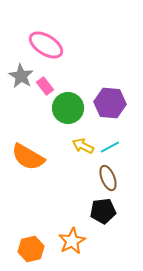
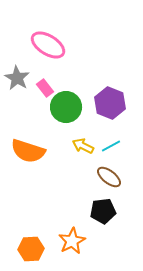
pink ellipse: moved 2 px right
gray star: moved 4 px left, 2 px down
pink rectangle: moved 2 px down
purple hexagon: rotated 16 degrees clockwise
green circle: moved 2 px left, 1 px up
cyan line: moved 1 px right, 1 px up
orange semicircle: moved 6 px up; rotated 12 degrees counterclockwise
brown ellipse: moved 1 px right, 1 px up; rotated 30 degrees counterclockwise
orange hexagon: rotated 10 degrees clockwise
